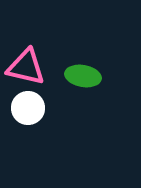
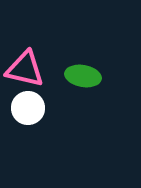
pink triangle: moved 1 px left, 2 px down
